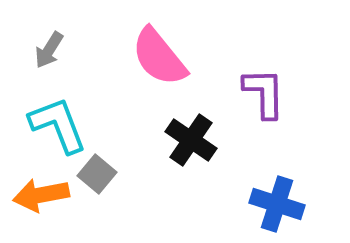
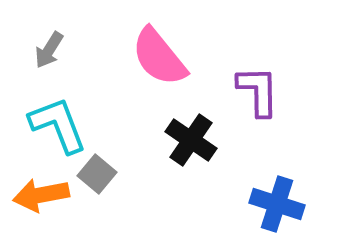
purple L-shape: moved 6 px left, 2 px up
